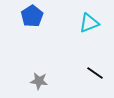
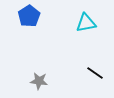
blue pentagon: moved 3 px left
cyan triangle: moved 3 px left; rotated 10 degrees clockwise
